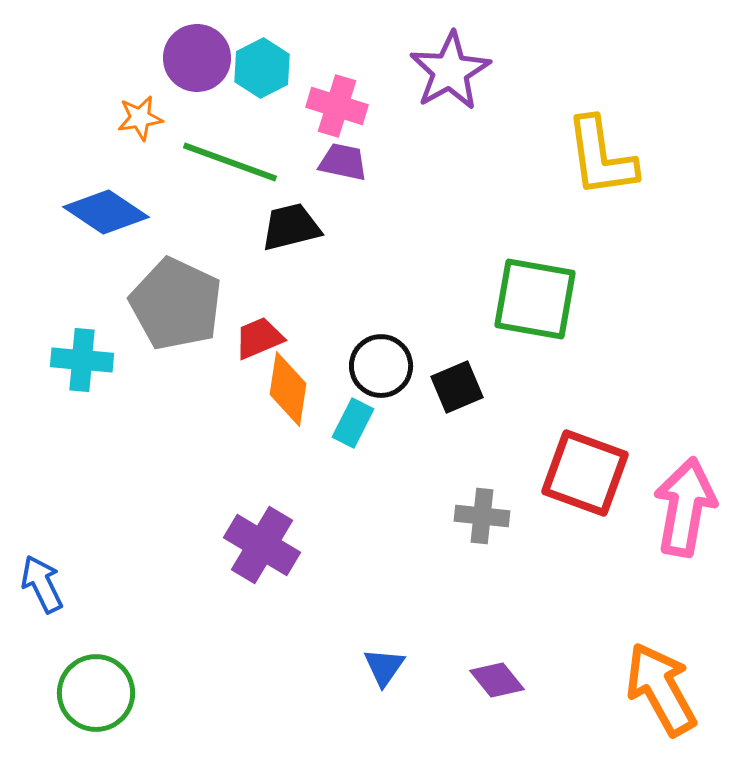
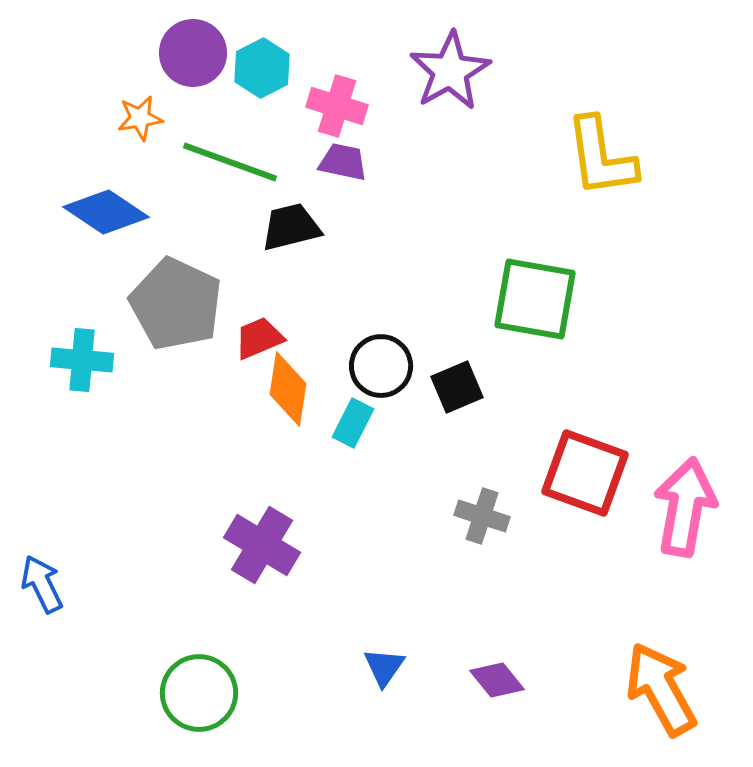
purple circle: moved 4 px left, 5 px up
gray cross: rotated 12 degrees clockwise
green circle: moved 103 px right
